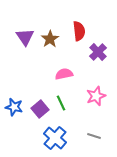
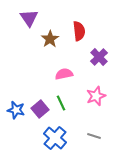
purple triangle: moved 4 px right, 19 px up
purple cross: moved 1 px right, 5 px down
blue star: moved 2 px right, 3 px down
